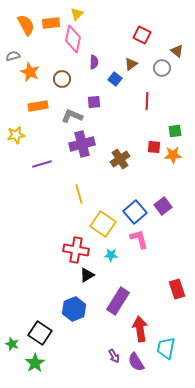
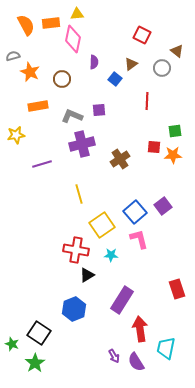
yellow triangle at (77, 14): rotated 40 degrees clockwise
purple square at (94, 102): moved 5 px right, 8 px down
yellow square at (103, 224): moved 1 px left, 1 px down; rotated 20 degrees clockwise
purple rectangle at (118, 301): moved 4 px right, 1 px up
black square at (40, 333): moved 1 px left
